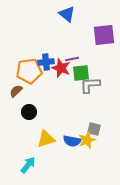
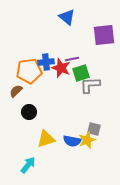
blue triangle: moved 3 px down
green square: rotated 12 degrees counterclockwise
